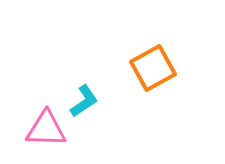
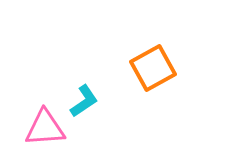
pink triangle: moved 1 px left, 1 px up; rotated 6 degrees counterclockwise
